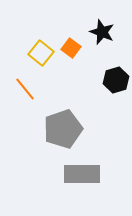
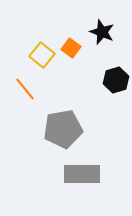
yellow square: moved 1 px right, 2 px down
gray pentagon: rotated 9 degrees clockwise
